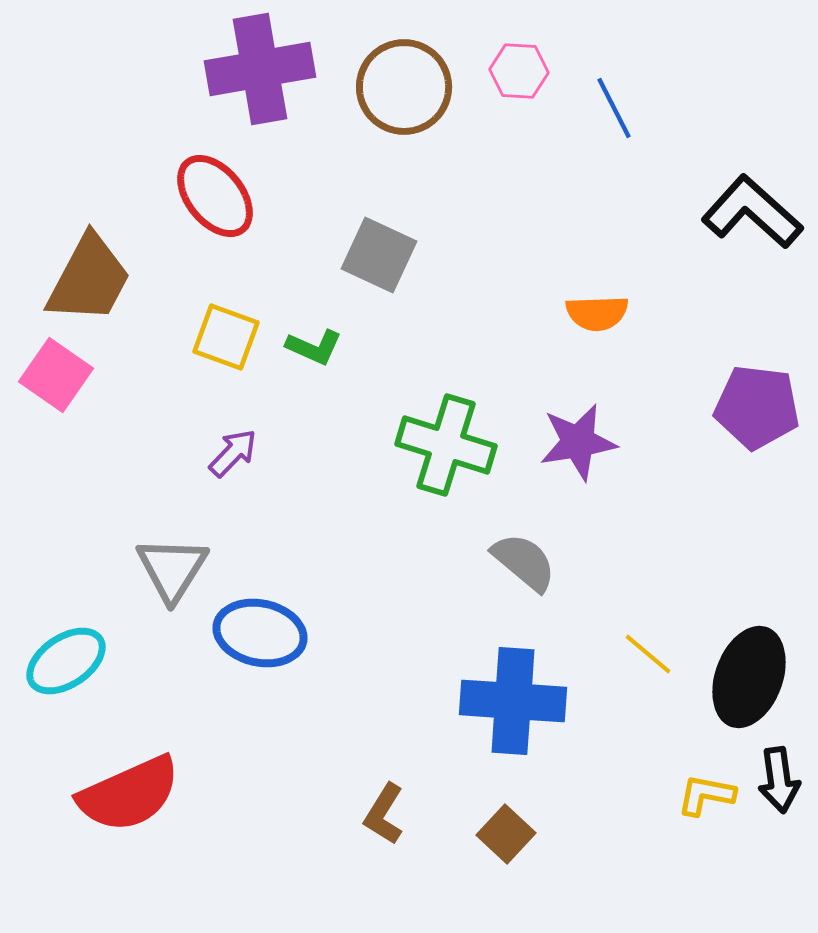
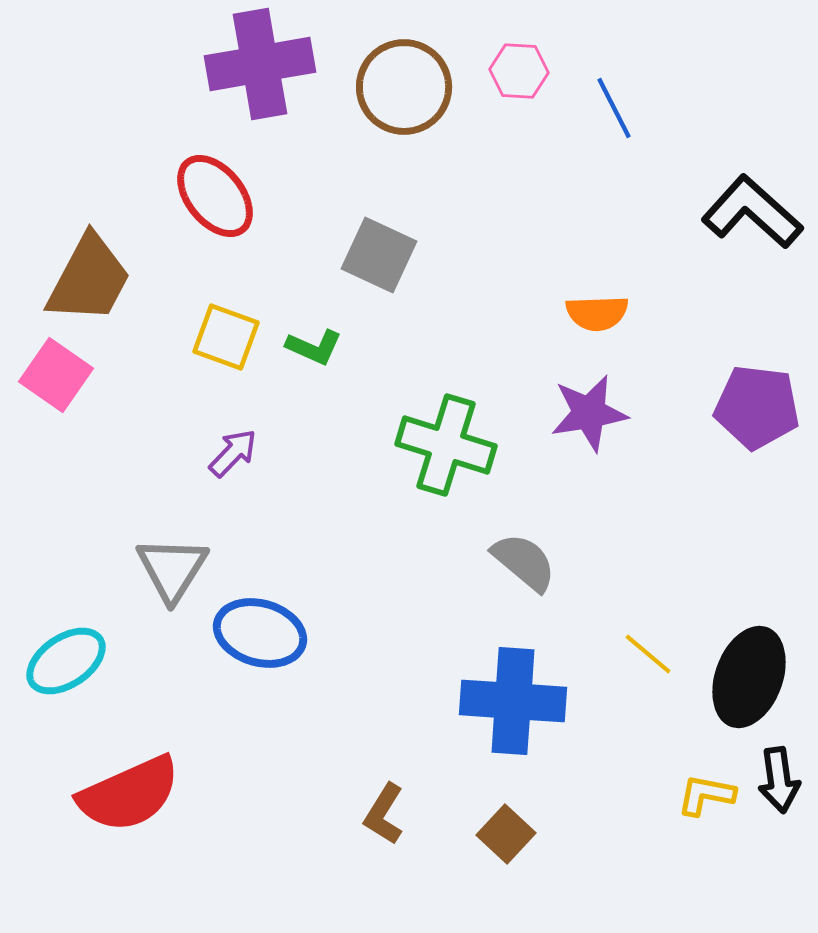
purple cross: moved 5 px up
purple star: moved 11 px right, 29 px up
blue ellipse: rotated 4 degrees clockwise
